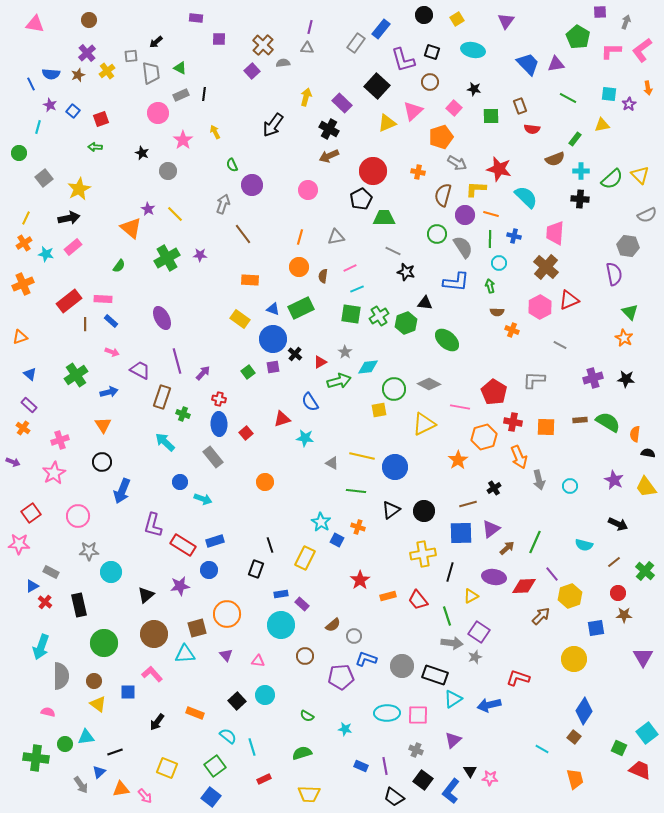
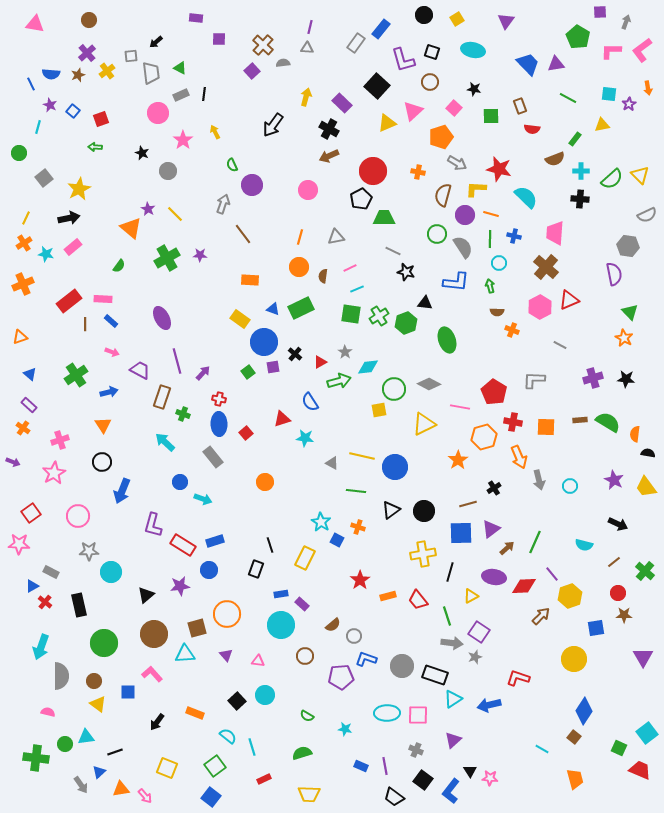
blue circle at (273, 339): moved 9 px left, 3 px down
green ellipse at (447, 340): rotated 30 degrees clockwise
